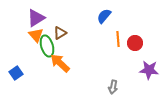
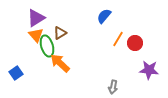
orange line: rotated 35 degrees clockwise
